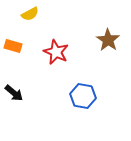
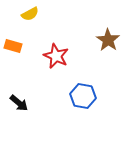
red star: moved 4 px down
black arrow: moved 5 px right, 10 px down
